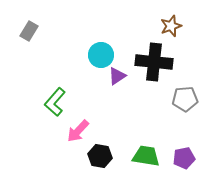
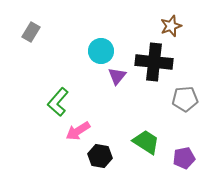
gray rectangle: moved 2 px right, 1 px down
cyan circle: moved 4 px up
purple triangle: rotated 18 degrees counterclockwise
green L-shape: moved 3 px right
pink arrow: rotated 15 degrees clockwise
green trapezoid: moved 14 px up; rotated 24 degrees clockwise
